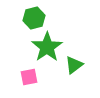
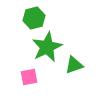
green star: rotated 8 degrees clockwise
green triangle: rotated 18 degrees clockwise
